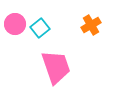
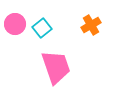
cyan square: moved 2 px right
